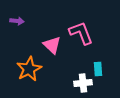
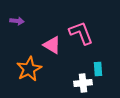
pink triangle: rotated 12 degrees counterclockwise
